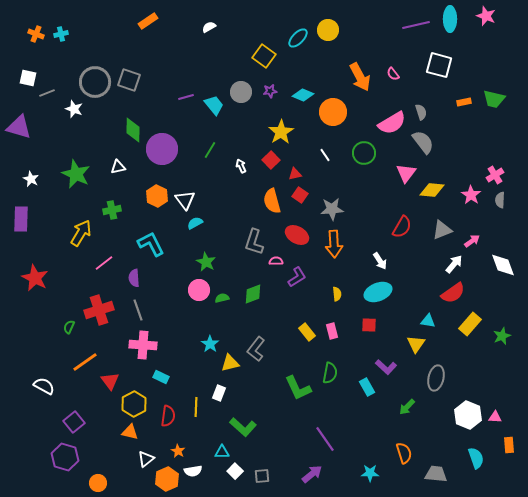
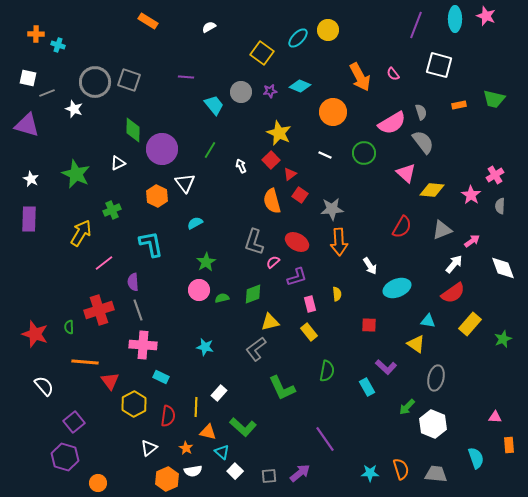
cyan ellipse at (450, 19): moved 5 px right
orange rectangle at (148, 21): rotated 66 degrees clockwise
purple line at (416, 25): rotated 56 degrees counterclockwise
orange cross at (36, 34): rotated 21 degrees counterclockwise
cyan cross at (61, 34): moved 3 px left, 11 px down; rotated 32 degrees clockwise
yellow square at (264, 56): moved 2 px left, 3 px up
cyan diamond at (303, 95): moved 3 px left, 9 px up
purple line at (186, 97): moved 20 px up; rotated 21 degrees clockwise
orange rectangle at (464, 102): moved 5 px left, 3 px down
purple triangle at (19, 127): moved 8 px right, 2 px up
yellow star at (281, 132): moved 2 px left, 1 px down; rotated 15 degrees counterclockwise
white line at (325, 155): rotated 32 degrees counterclockwise
white triangle at (118, 167): moved 4 px up; rotated 14 degrees counterclockwise
pink triangle at (406, 173): rotated 25 degrees counterclockwise
red triangle at (295, 174): moved 5 px left; rotated 24 degrees counterclockwise
white triangle at (185, 200): moved 17 px up
gray semicircle at (500, 200): moved 6 px down
green cross at (112, 210): rotated 12 degrees counterclockwise
purple rectangle at (21, 219): moved 8 px right
red ellipse at (297, 235): moved 7 px down
cyan L-shape at (151, 244): rotated 16 degrees clockwise
orange arrow at (334, 244): moved 5 px right, 2 px up
pink semicircle at (276, 261): moved 3 px left, 1 px down; rotated 40 degrees counterclockwise
white arrow at (380, 261): moved 10 px left, 5 px down
green star at (206, 262): rotated 12 degrees clockwise
white diamond at (503, 265): moved 3 px down
purple L-shape at (297, 277): rotated 15 degrees clockwise
red star at (35, 278): moved 56 px down; rotated 8 degrees counterclockwise
purple semicircle at (134, 278): moved 1 px left, 4 px down
cyan ellipse at (378, 292): moved 19 px right, 4 px up
green semicircle at (69, 327): rotated 24 degrees counterclockwise
pink rectangle at (332, 331): moved 22 px left, 27 px up
yellow rectangle at (307, 332): moved 2 px right
green star at (502, 336): moved 1 px right, 3 px down
cyan star at (210, 344): moved 5 px left, 3 px down; rotated 24 degrees counterclockwise
yellow triangle at (416, 344): rotated 30 degrees counterclockwise
gray L-shape at (256, 349): rotated 15 degrees clockwise
orange line at (85, 362): rotated 40 degrees clockwise
yellow triangle at (230, 363): moved 40 px right, 41 px up
green semicircle at (330, 373): moved 3 px left, 2 px up
white semicircle at (44, 386): rotated 20 degrees clockwise
green L-shape at (298, 388): moved 16 px left
white rectangle at (219, 393): rotated 21 degrees clockwise
white hexagon at (468, 415): moved 35 px left, 9 px down
orange triangle at (130, 432): moved 78 px right
orange star at (178, 451): moved 8 px right, 3 px up
cyan triangle at (222, 452): rotated 42 degrees clockwise
orange semicircle at (404, 453): moved 3 px left, 16 px down
white triangle at (146, 459): moved 3 px right, 11 px up
purple arrow at (312, 474): moved 12 px left, 1 px up
gray square at (262, 476): moved 7 px right
